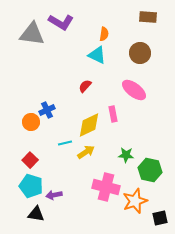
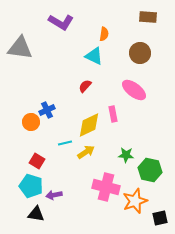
gray triangle: moved 12 px left, 14 px down
cyan triangle: moved 3 px left, 1 px down
red square: moved 7 px right, 1 px down; rotated 14 degrees counterclockwise
